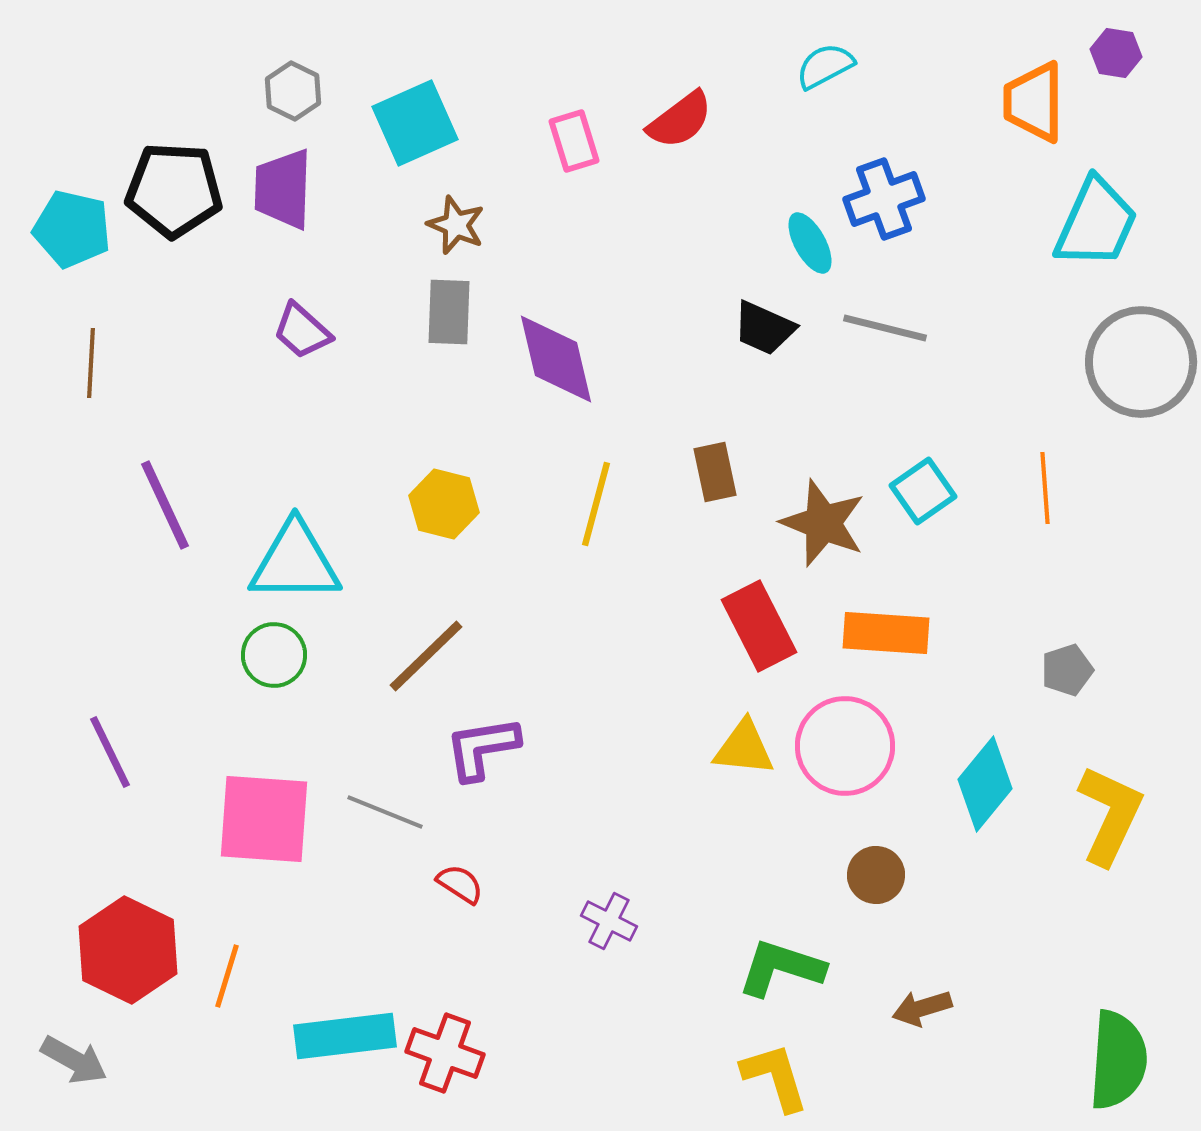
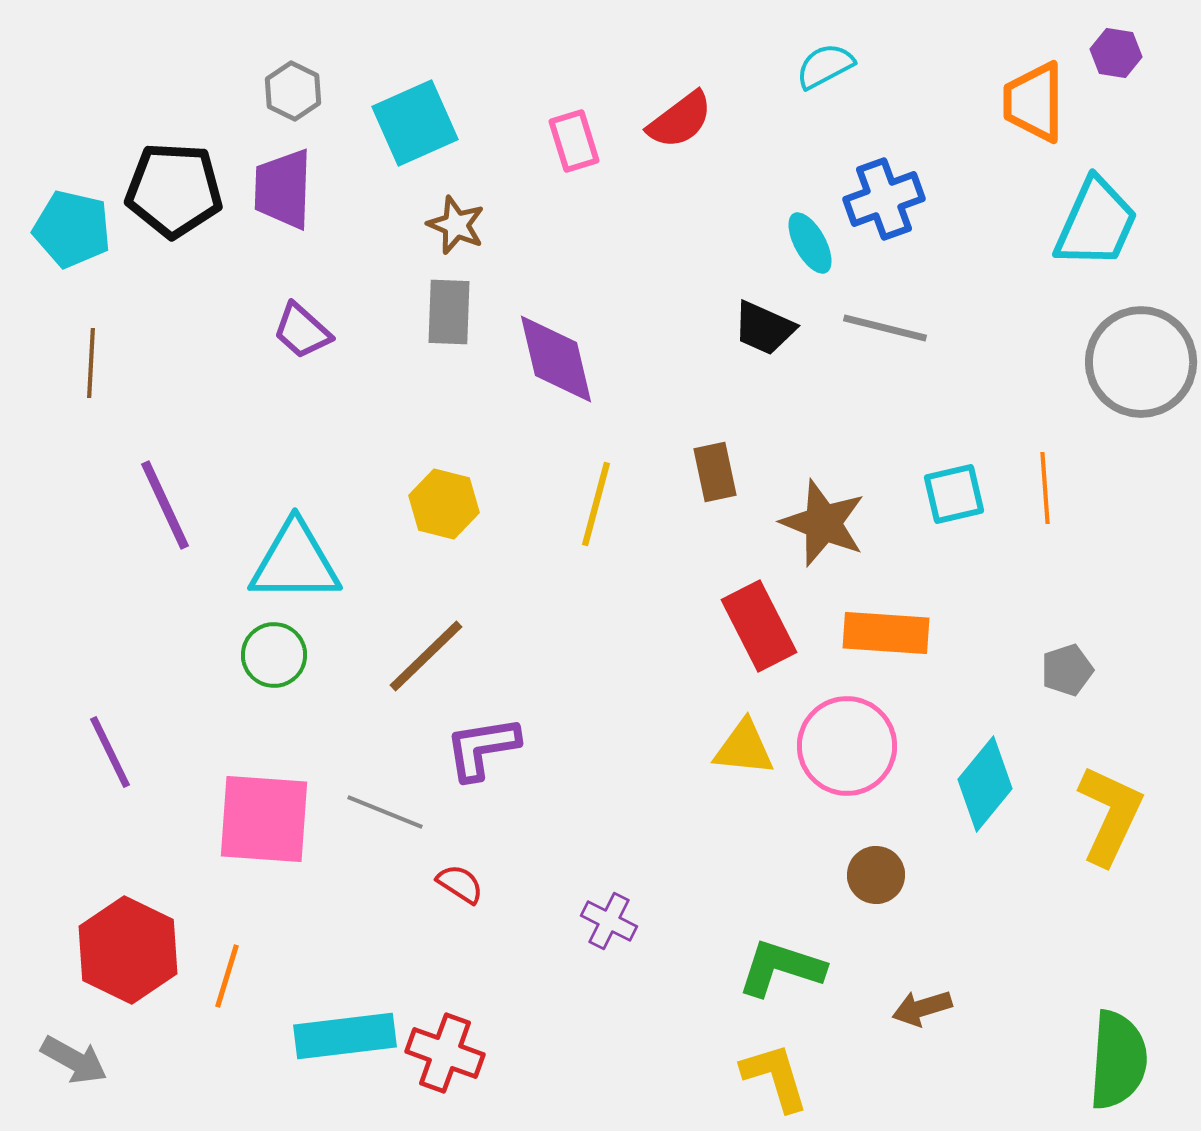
cyan square at (923, 491): moved 31 px right, 3 px down; rotated 22 degrees clockwise
pink circle at (845, 746): moved 2 px right
